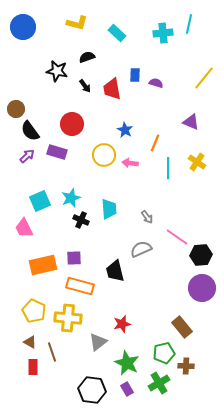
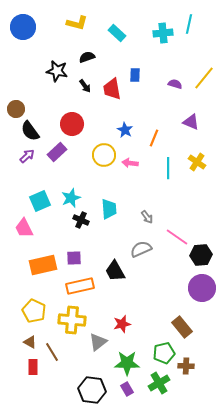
purple semicircle at (156, 83): moved 19 px right, 1 px down
orange line at (155, 143): moved 1 px left, 5 px up
purple rectangle at (57, 152): rotated 60 degrees counterclockwise
black trapezoid at (115, 271): rotated 15 degrees counterclockwise
orange rectangle at (80, 286): rotated 28 degrees counterclockwise
yellow cross at (68, 318): moved 4 px right, 2 px down
brown line at (52, 352): rotated 12 degrees counterclockwise
green star at (127, 363): rotated 25 degrees counterclockwise
